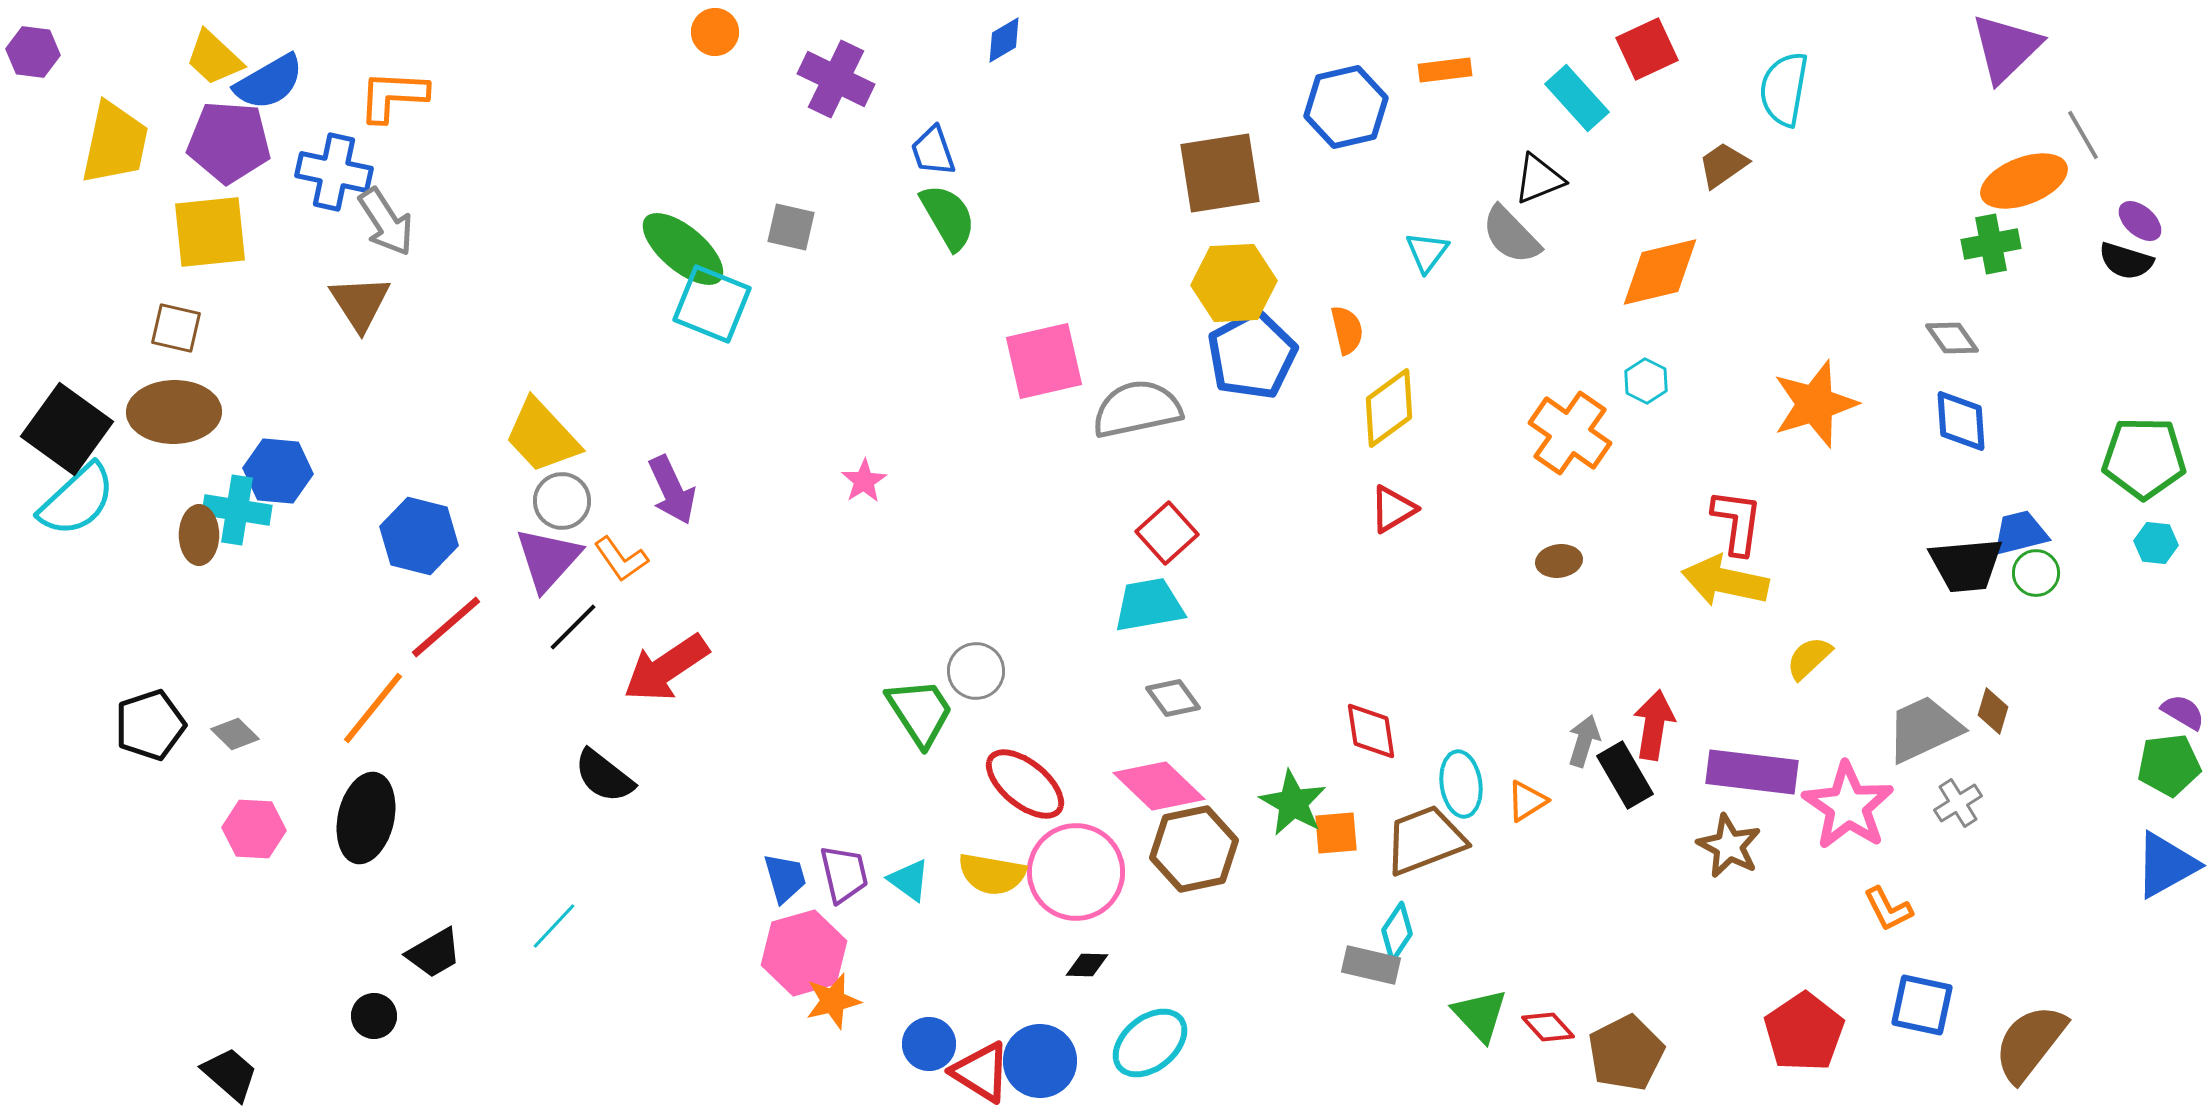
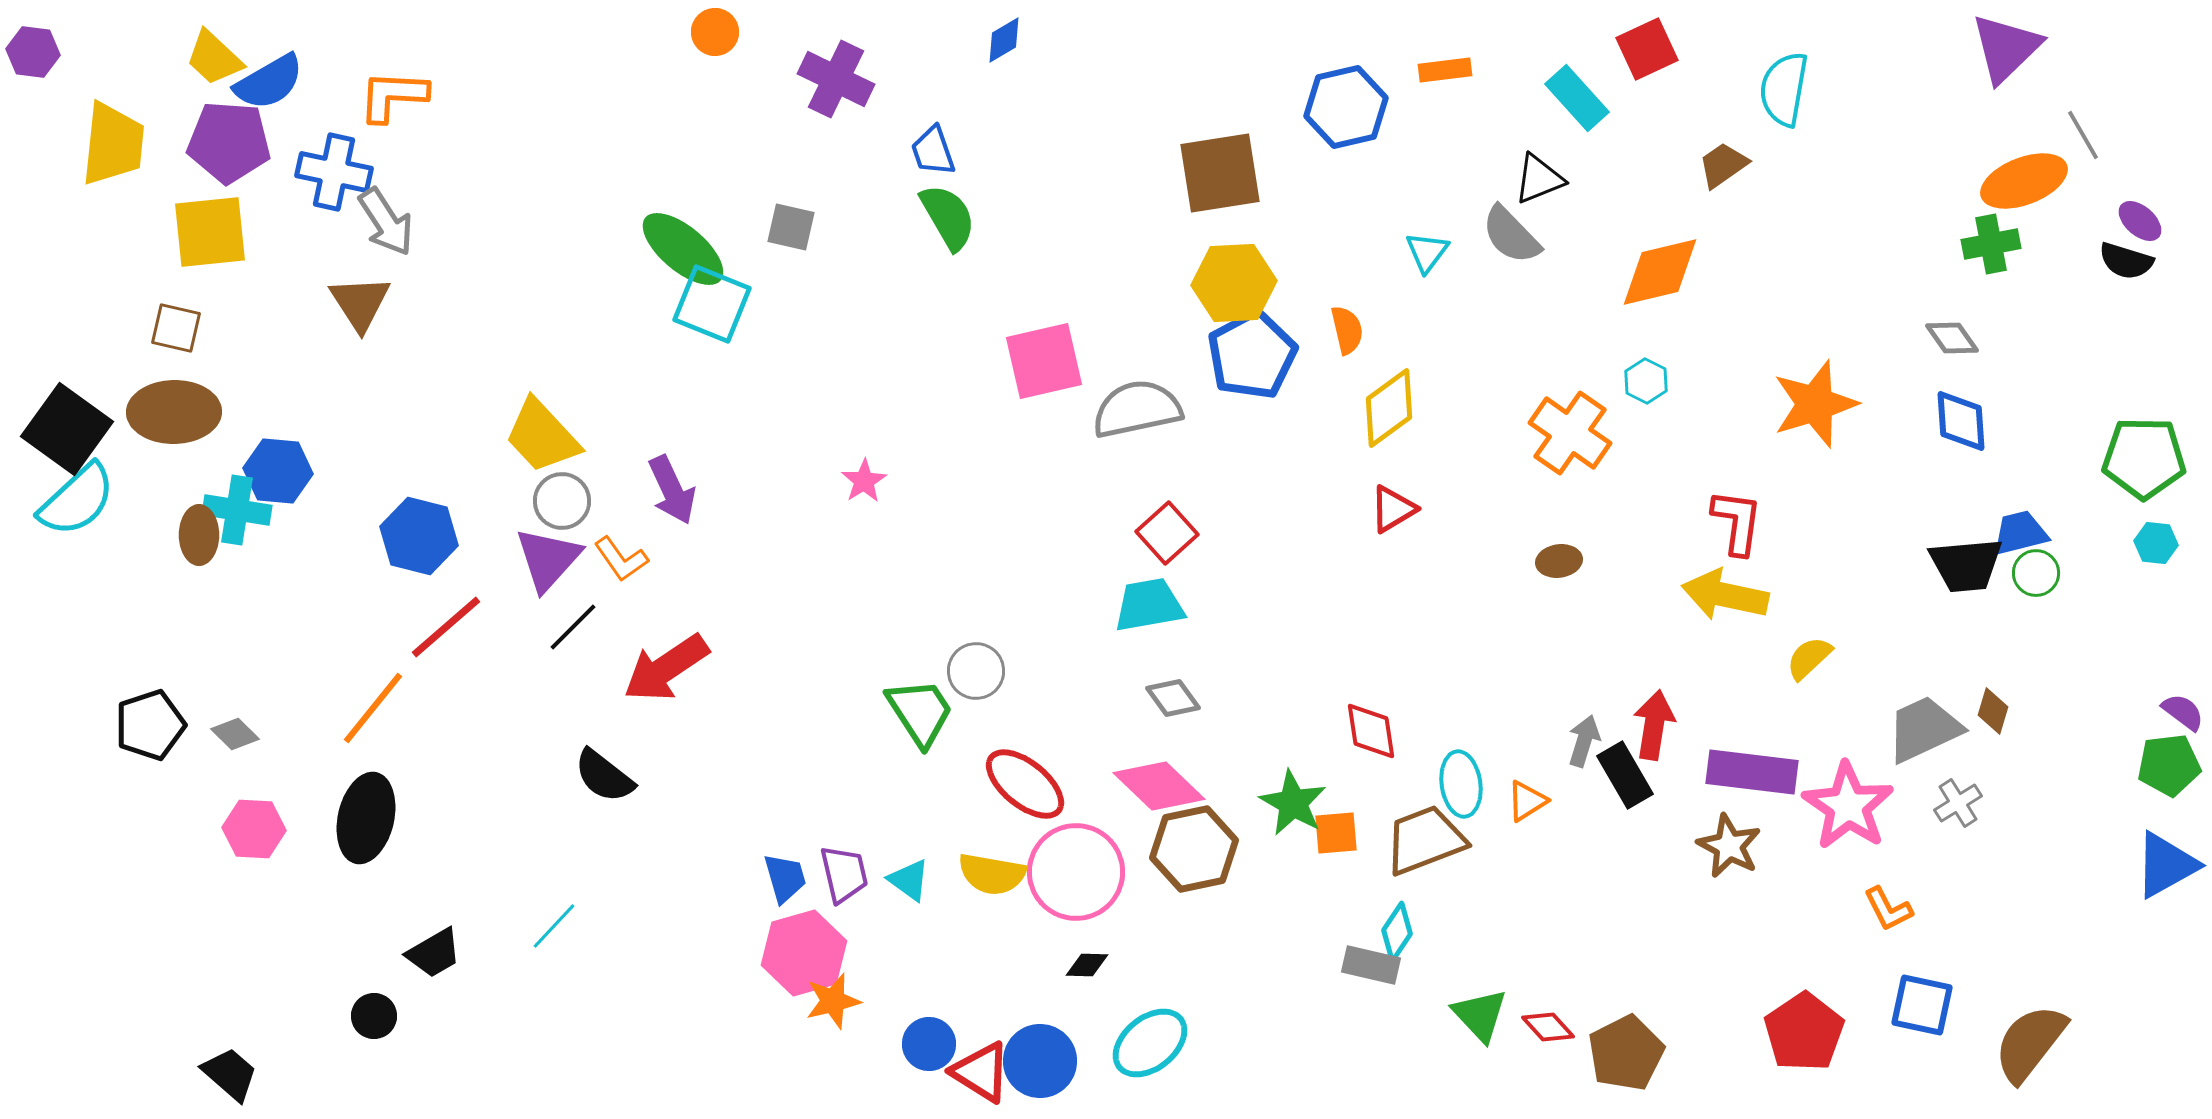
yellow trapezoid at (115, 143): moved 2 px left, 1 px down; rotated 6 degrees counterclockwise
yellow arrow at (1725, 581): moved 14 px down
purple semicircle at (2183, 712): rotated 6 degrees clockwise
